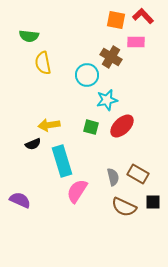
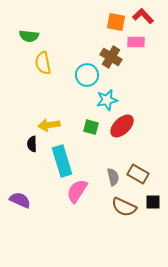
orange square: moved 2 px down
black semicircle: moved 1 px left; rotated 112 degrees clockwise
